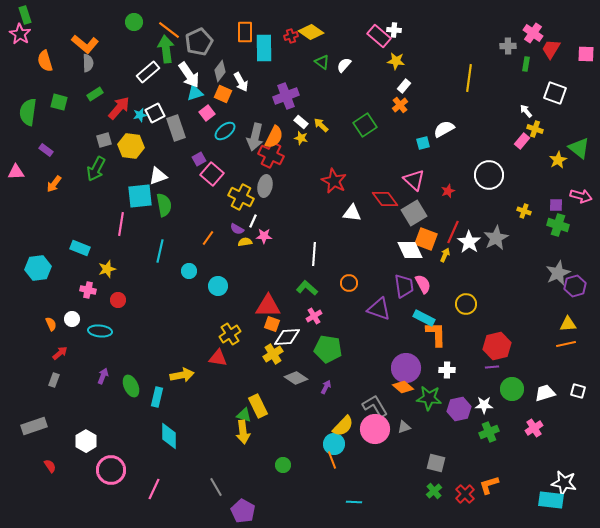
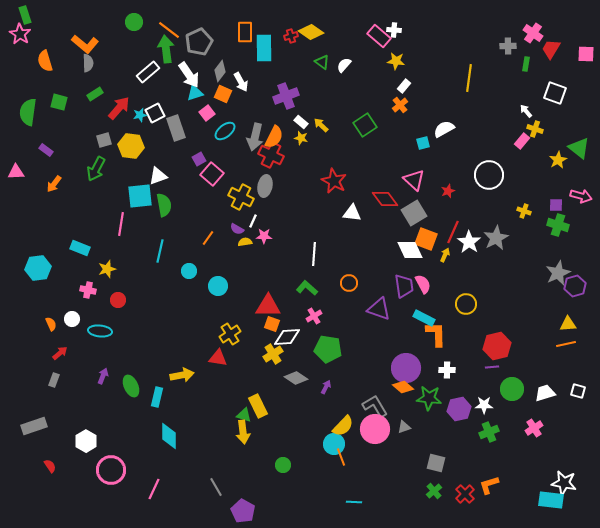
orange line at (332, 460): moved 9 px right, 3 px up
